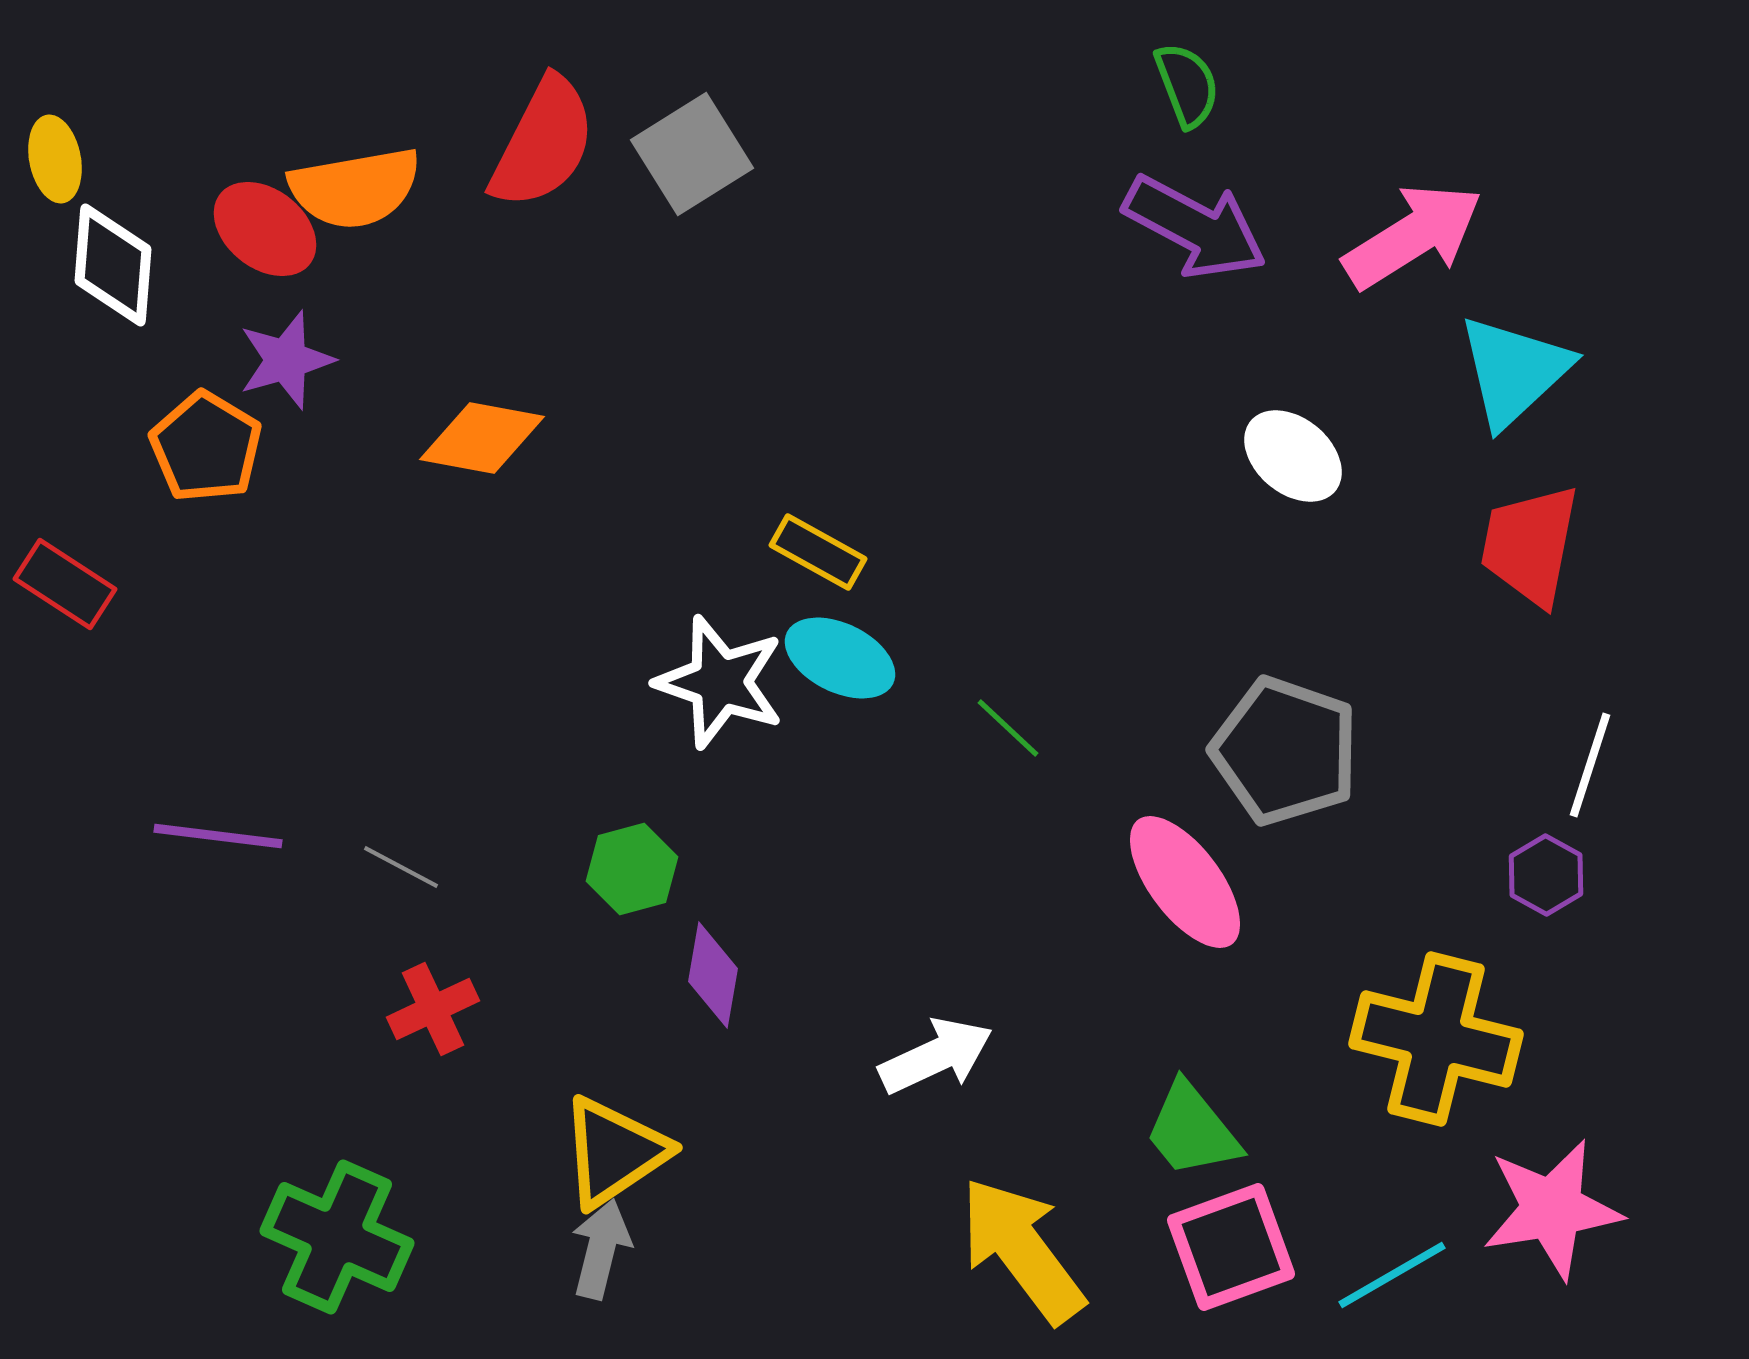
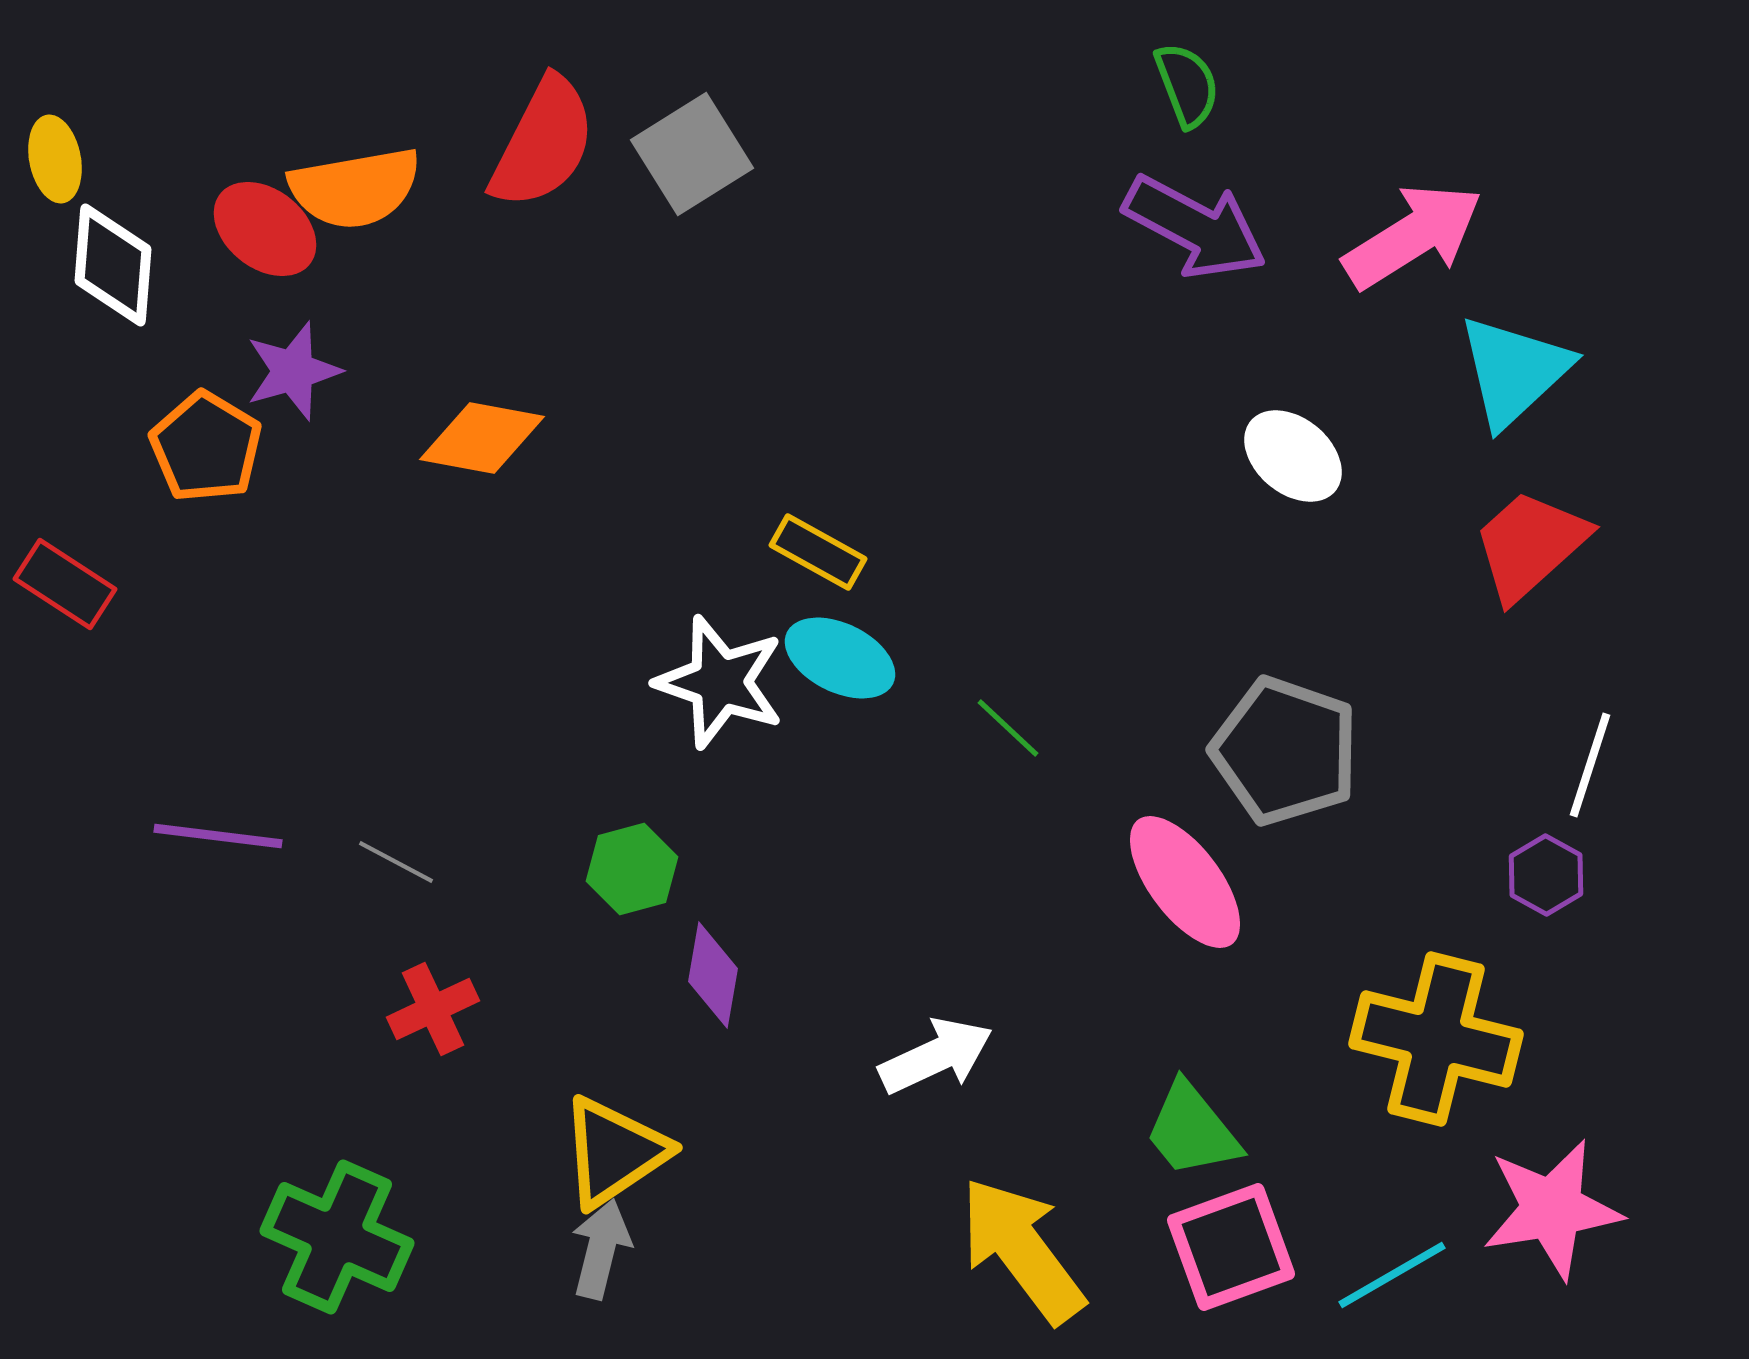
purple star: moved 7 px right, 11 px down
red trapezoid: rotated 37 degrees clockwise
gray line: moved 5 px left, 5 px up
